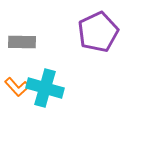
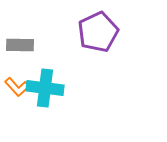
gray rectangle: moved 2 px left, 3 px down
cyan cross: rotated 9 degrees counterclockwise
